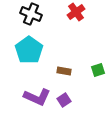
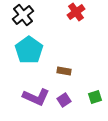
black cross: moved 8 px left, 1 px down; rotated 30 degrees clockwise
green square: moved 3 px left, 27 px down
purple L-shape: moved 1 px left
